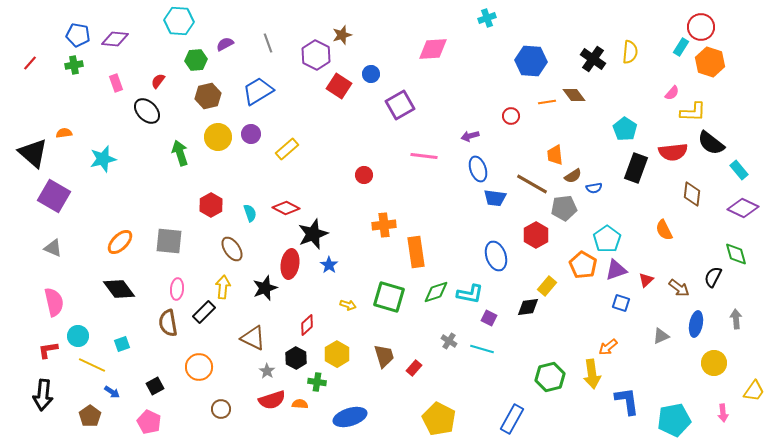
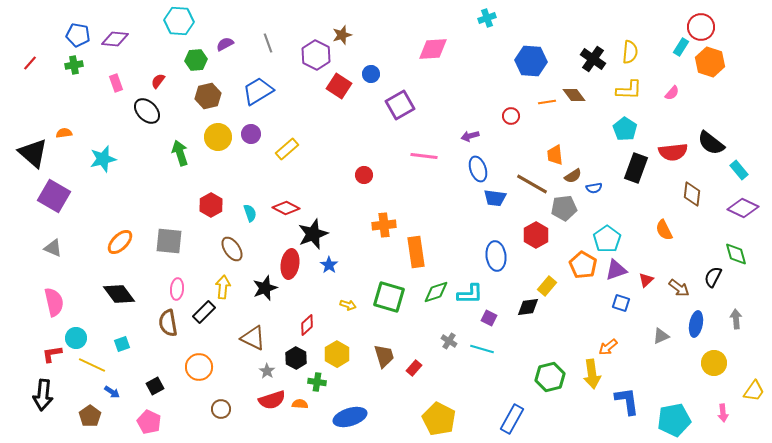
yellow L-shape at (693, 112): moved 64 px left, 22 px up
blue ellipse at (496, 256): rotated 12 degrees clockwise
black diamond at (119, 289): moved 5 px down
cyan L-shape at (470, 294): rotated 12 degrees counterclockwise
cyan circle at (78, 336): moved 2 px left, 2 px down
red L-shape at (48, 350): moved 4 px right, 4 px down
